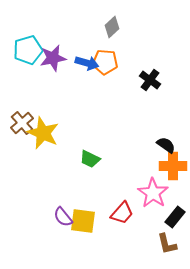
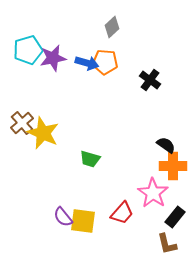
green trapezoid: rotated 10 degrees counterclockwise
